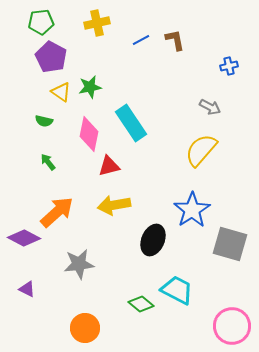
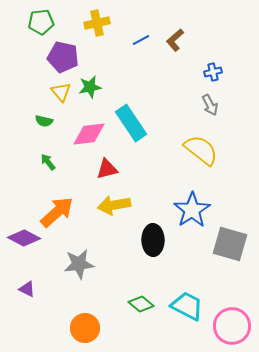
brown L-shape: rotated 120 degrees counterclockwise
purple pentagon: moved 12 px right; rotated 16 degrees counterclockwise
blue cross: moved 16 px left, 6 px down
yellow triangle: rotated 15 degrees clockwise
gray arrow: moved 2 px up; rotated 35 degrees clockwise
pink diamond: rotated 72 degrees clockwise
yellow semicircle: rotated 87 degrees clockwise
red triangle: moved 2 px left, 3 px down
black ellipse: rotated 24 degrees counterclockwise
cyan trapezoid: moved 10 px right, 16 px down
